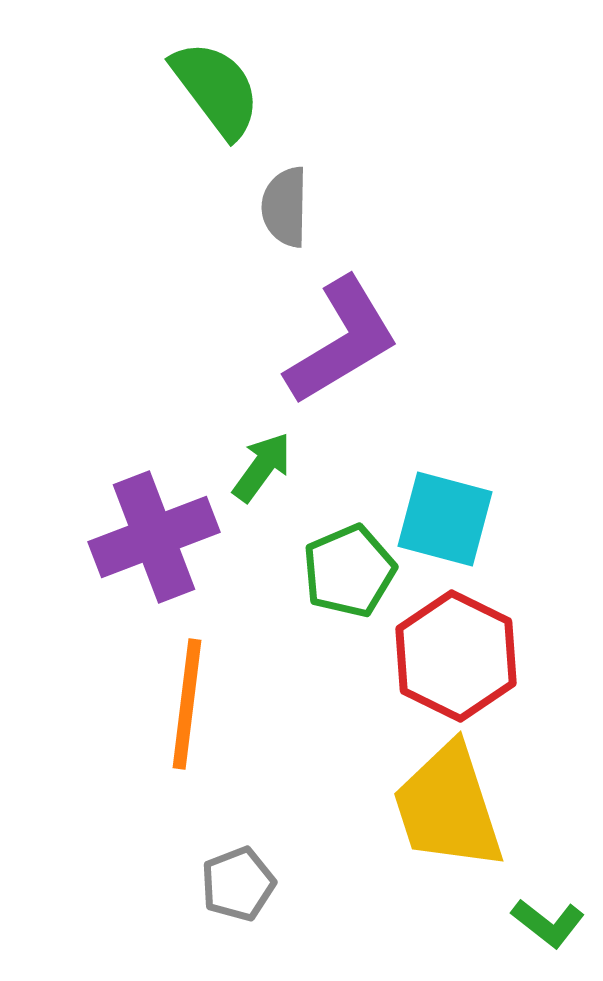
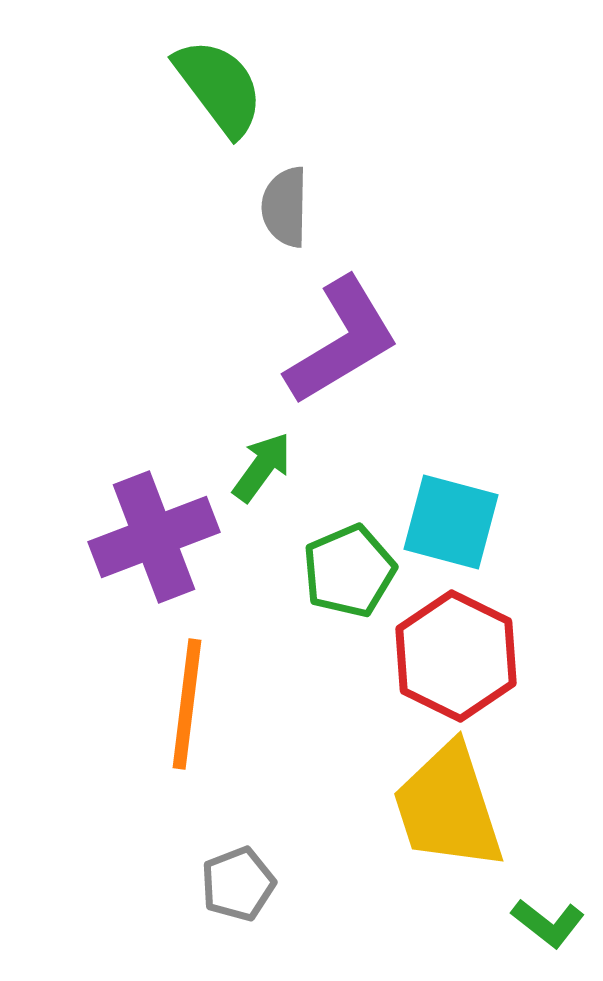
green semicircle: moved 3 px right, 2 px up
cyan square: moved 6 px right, 3 px down
